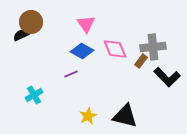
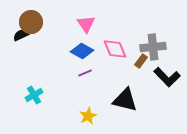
purple line: moved 14 px right, 1 px up
black triangle: moved 16 px up
